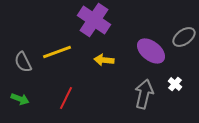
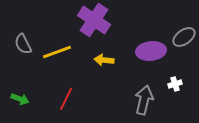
purple ellipse: rotated 44 degrees counterclockwise
gray semicircle: moved 18 px up
white cross: rotated 32 degrees clockwise
gray arrow: moved 6 px down
red line: moved 1 px down
